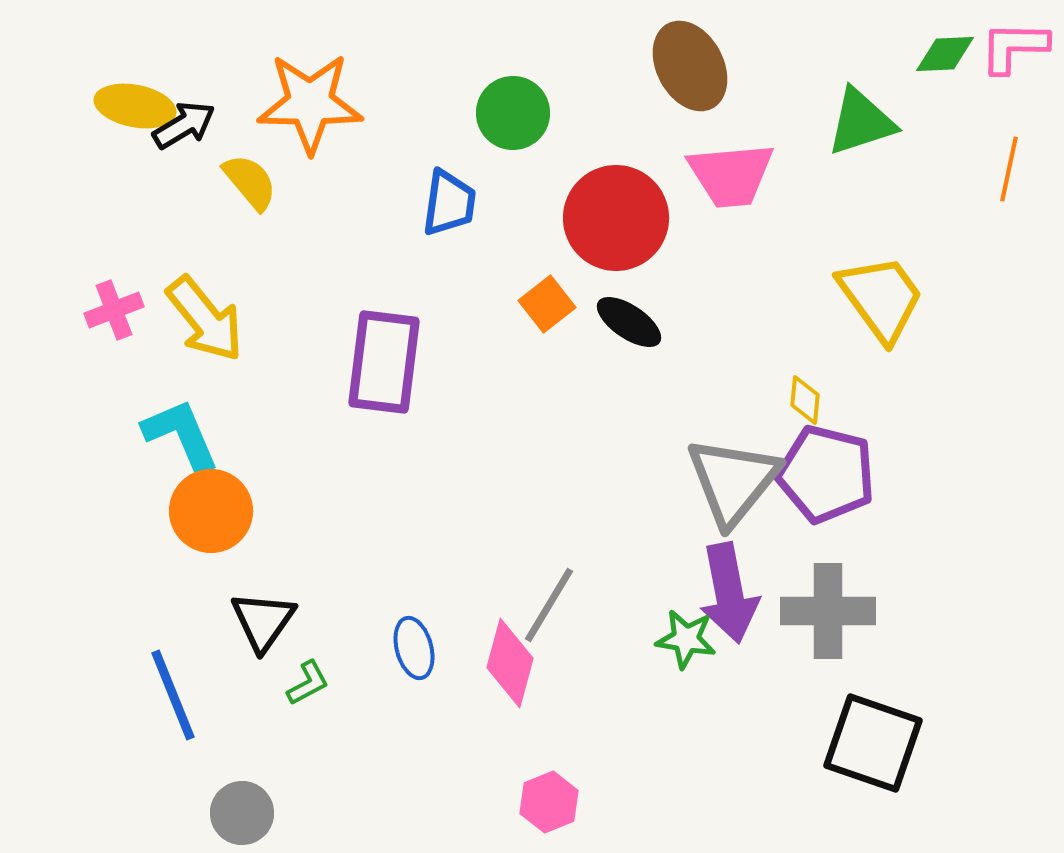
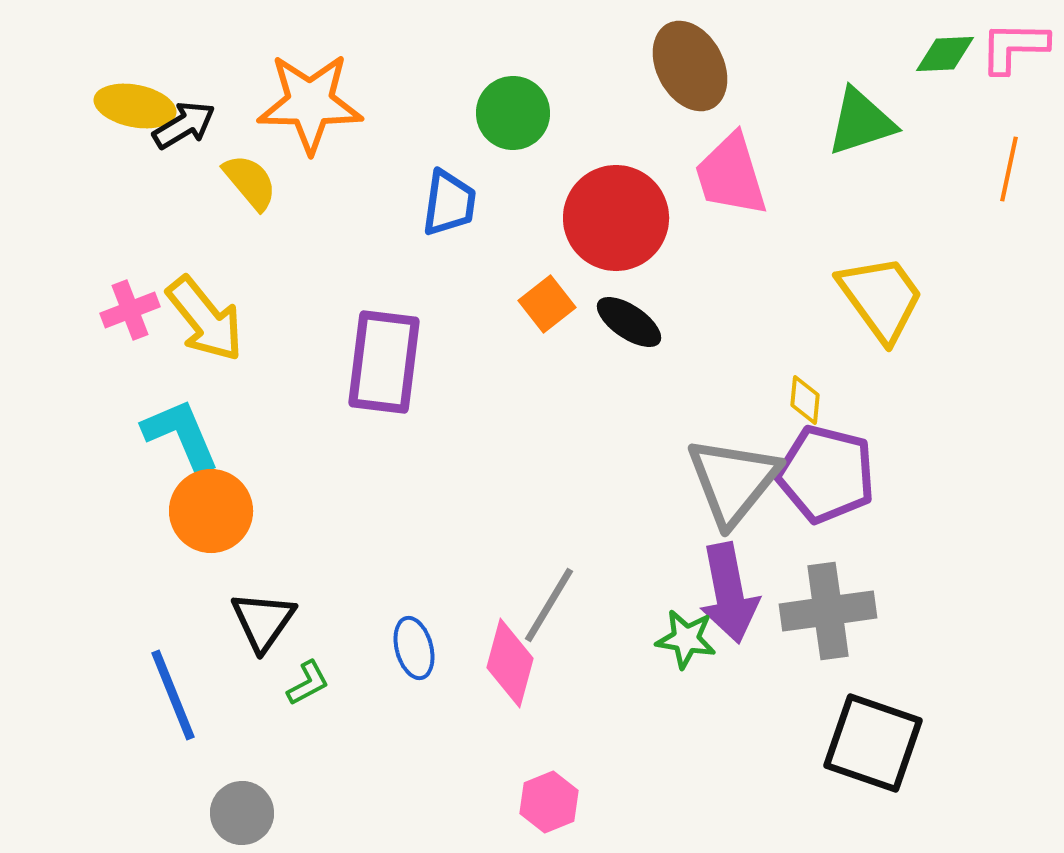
pink trapezoid: rotated 78 degrees clockwise
pink cross: moved 16 px right
gray cross: rotated 8 degrees counterclockwise
